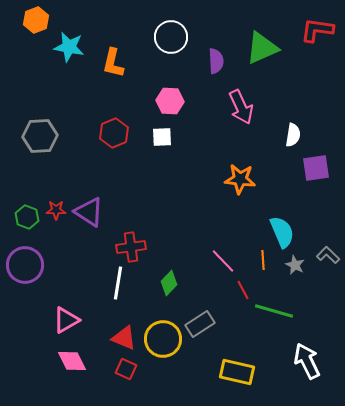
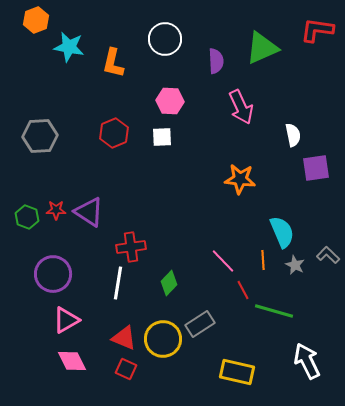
white circle: moved 6 px left, 2 px down
white semicircle: rotated 20 degrees counterclockwise
purple circle: moved 28 px right, 9 px down
